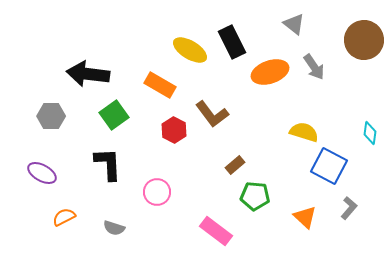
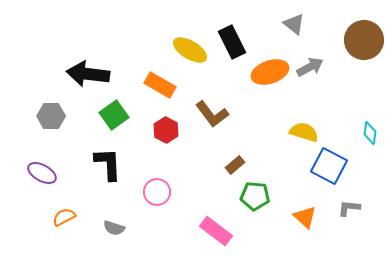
gray arrow: moved 4 px left; rotated 84 degrees counterclockwise
red hexagon: moved 8 px left
gray L-shape: rotated 125 degrees counterclockwise
